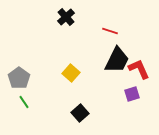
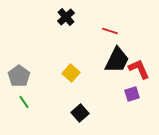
gray pentagon: moved 2 px up
